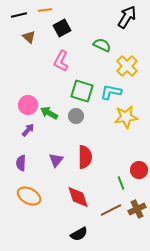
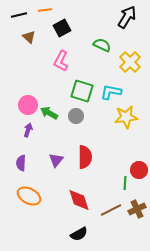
yellow cross: moved 3 px right, 4 px up
purple arrow: rotated 24 degrees counterclockwise
green line: moved 4 px right; rotated 24 degrees clockwise
red diamond: moved 1 px right, 3 px down
